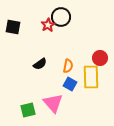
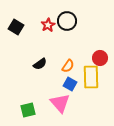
black circle: moved 6 px right, 4 px down
black square: moved 3 px right; rotated 21 degrees clockwise
orange semicircle: rotated 24 degrees clockwise
pink triangle: moved 7 px right
